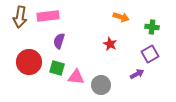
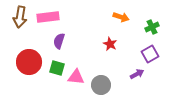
pink rectangle: moved 1 px down
green cross: rotated 32 degrees counterclockwise
